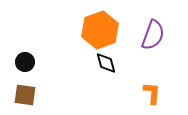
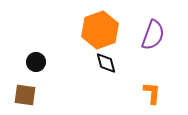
black circle: moved 11 px right
